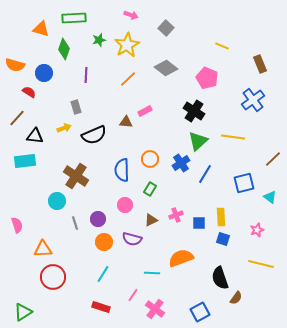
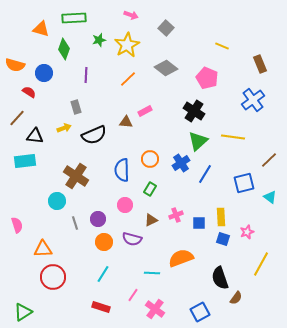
brown line at (273, 159): moved 4 px left, 1 px down
pink star at (257, 230): moved 10 px left, 2 px down
yellow line at (261, 264): rotated 75 degrees counterclockwise
